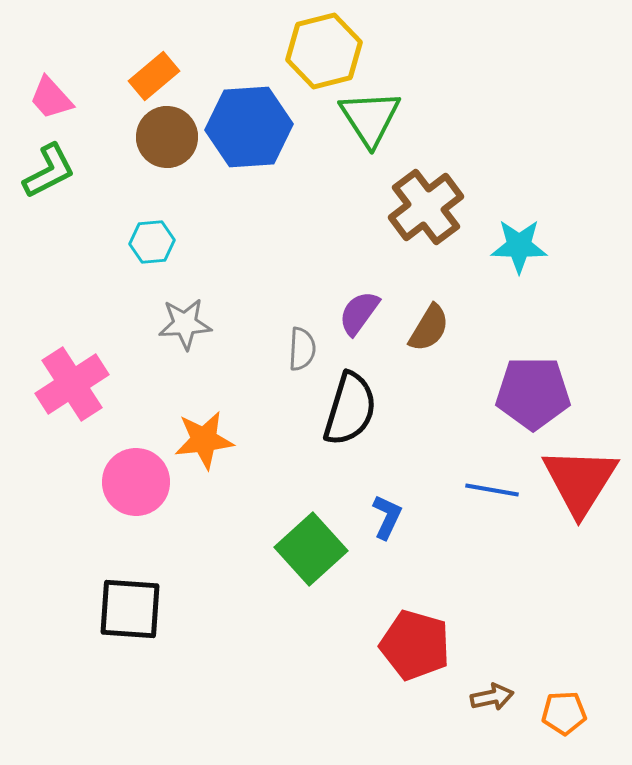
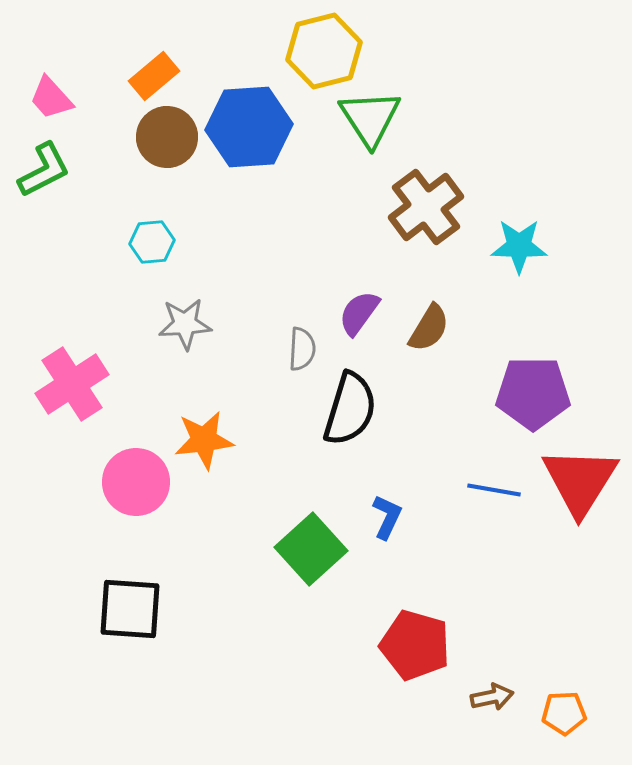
green L-shape: moved 5 px left, 1 px up
blue line: moved 2 px right
